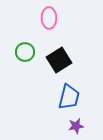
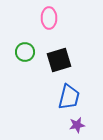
black square: rotated 15 degrees clockwise
purple star: moved 1 px right, 1 px up
